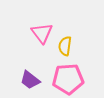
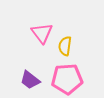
pink pentagon: moved 1 px left
